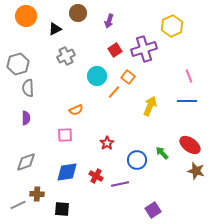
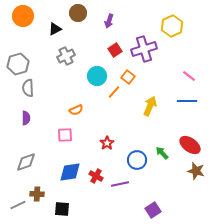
orange circle: moved 3 px left
pink line: rotated 32 degrees counterclockwise
blue diamond: moved 3 px right
